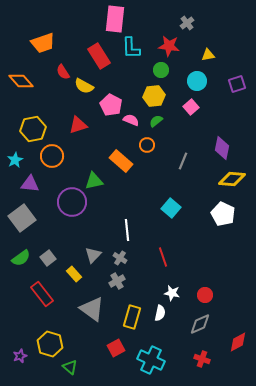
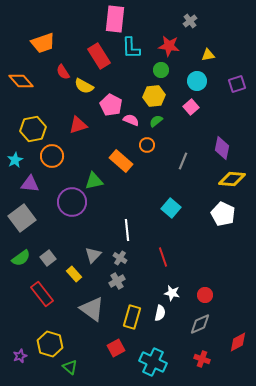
gray cross at (187, 23): moved 3 px right, 2 px up
cyan cross at (151, 360): moved 2 px right, 2 px down
